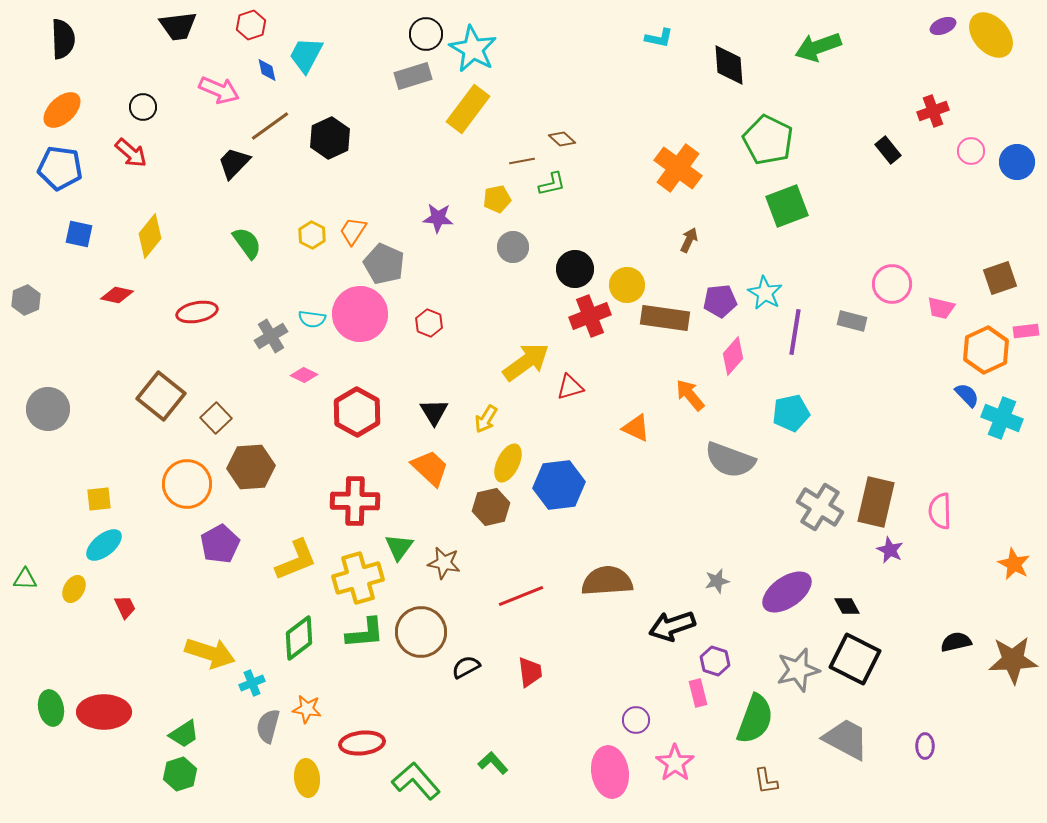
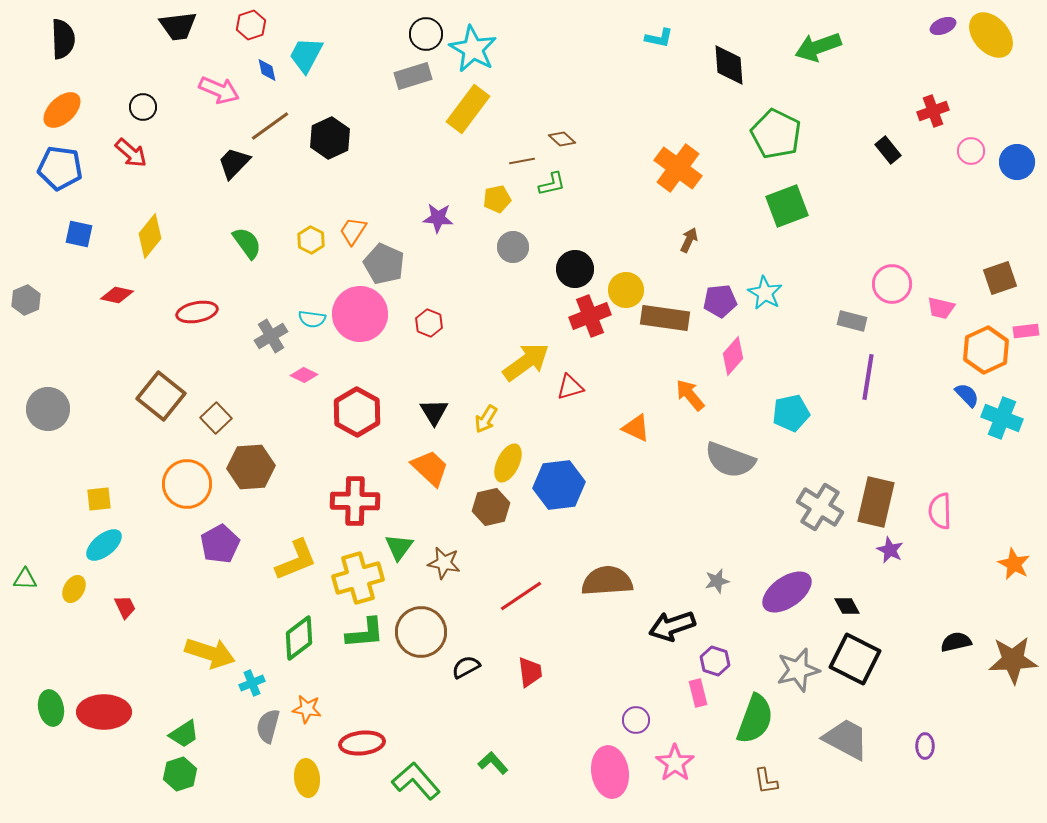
green pentagon at (768, 140): moved 8 px right, 6 px up
yellow hexagon at (312, 235): moved 1 px left, 5 px down
yellow circle at (627, 285): moved 1 px left, 5 px down
purple line at (795, 332): moved 73 px right, 45 px down
red line at (521, 596): rotated 12 degrees counterclockwise
